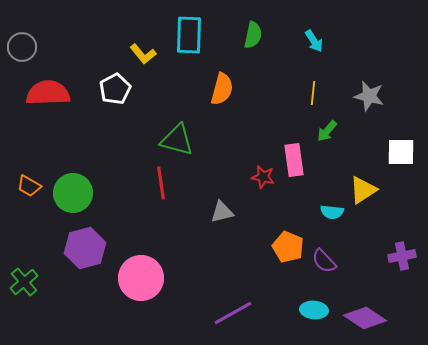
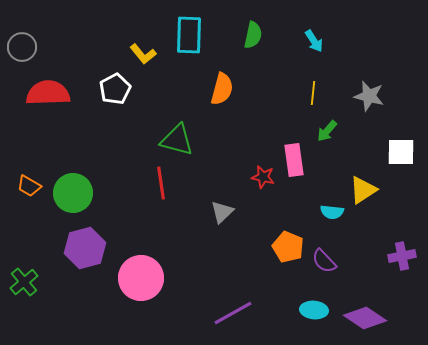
gray triangle: rotated 30 degrees counterclockwise
